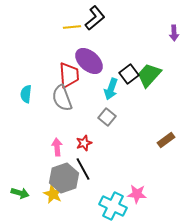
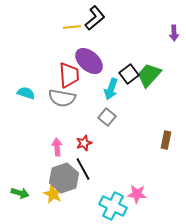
cyan semicircle: moved 1 px up; rotated 102 degrees clockwise
gray semicircle: rotated 60 degrees counterclockwise
brown rectangle: rotated 42 degrees counterclockwise
